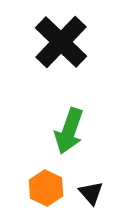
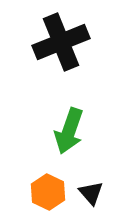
black cross: rotated 24 degrees clockwise
orange hexagon: moved 2 px right, 4 px down
